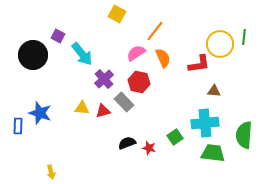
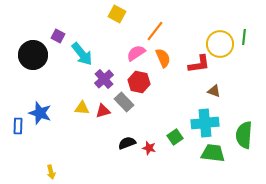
brown triangle: rotated 16 degrees clockwise
